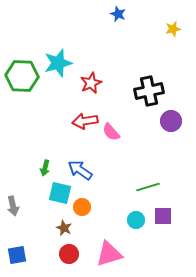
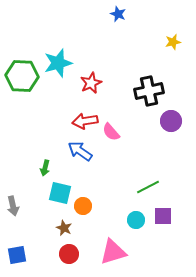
yellow star: moved 13 px down
blue arrow: moved 19 px up
green line: rotated 10 degrees counterclockwise
orange circle: moved 1 px right, 1 px up
pink triangle: moved 4 px right, 2 px up
